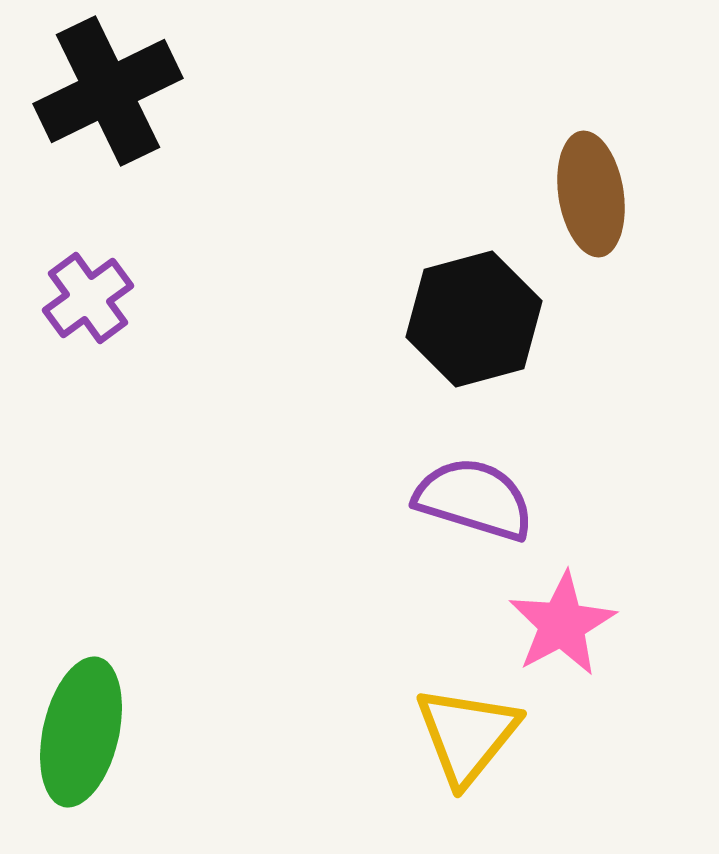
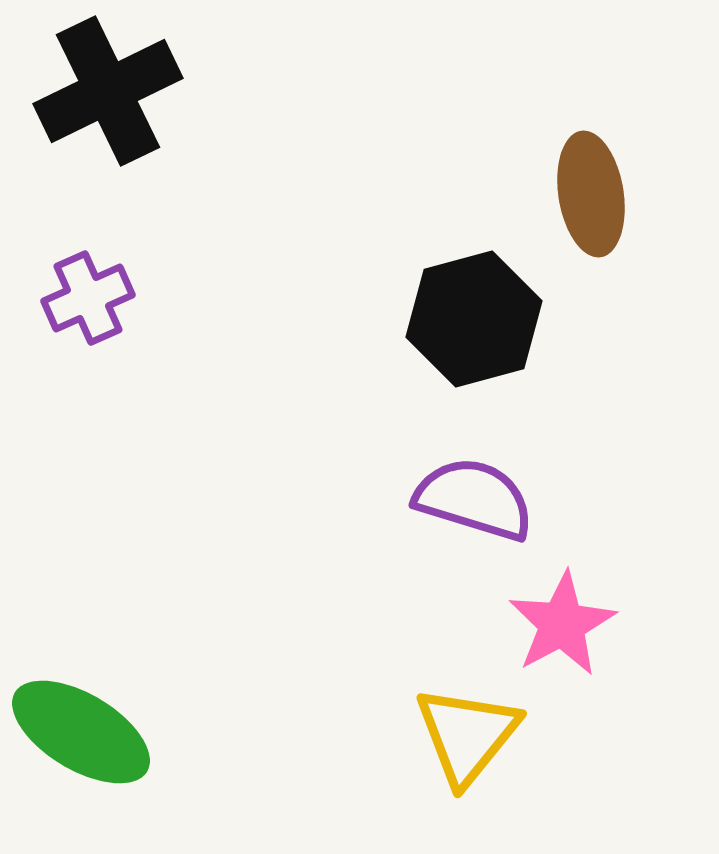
purple cross: rotated 12 degrees clockwise
green ellipse: rotated 72 degrees counterclockwise
